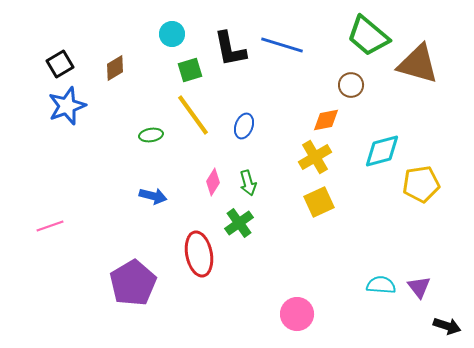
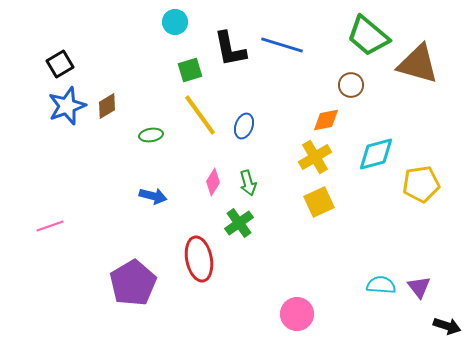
cyan circle: moved 3 px right, 12 px up
brown diamond: moved 8 px left, 38 px down
yellow line: moved 7 px right
cyan diamond: moved 6 px left, 3 px down
red ellipse: moved 5 px down
